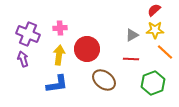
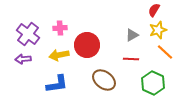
red semicircle: rotated 16 degrees counterclockwise
yellow star: moved 3 px right; rotated 18 degrees counterclockwise
purple cross: rotated 15 degrees clockwise
red circle: moved 4 px up
yellow arrow: rotated 108 degrees counterclockwise
purple arrow: rotated 77 degrees counterclockwise
green hexagon: rotated 15 degrees counterclockwise
